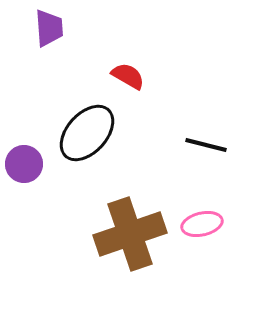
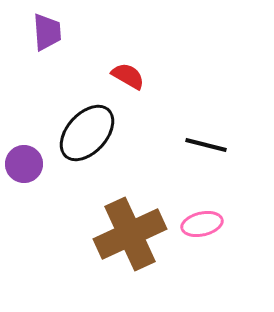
purple trapezoid: moved 2 px left, 4 px down
brown cross: rotated 6 degrees counterclockwise
